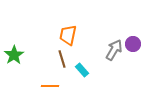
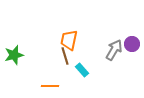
orange trapezoid: moved 1 px right, 5 px down
purple circle: moved 1 px left
green star: rotated 18 degrees clockwise
brown line: moved 3 px right, 3 px up
